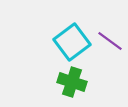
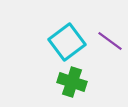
cyan square: moved 5 px left
